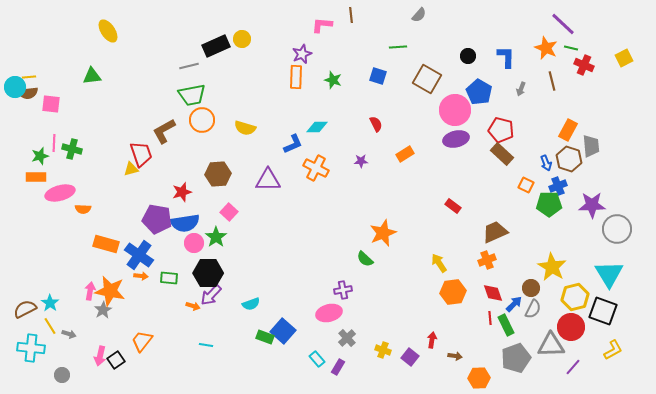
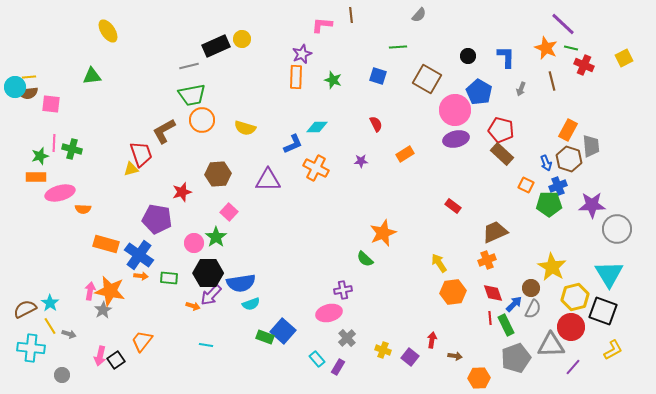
blue semicircle at (185, 223): moved 56 px right, 60 px down
